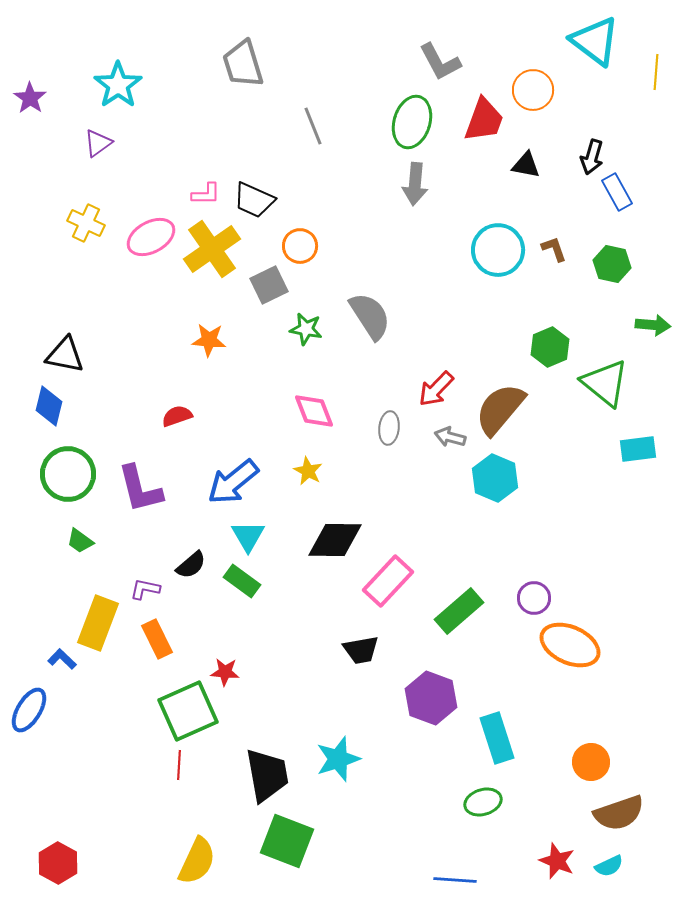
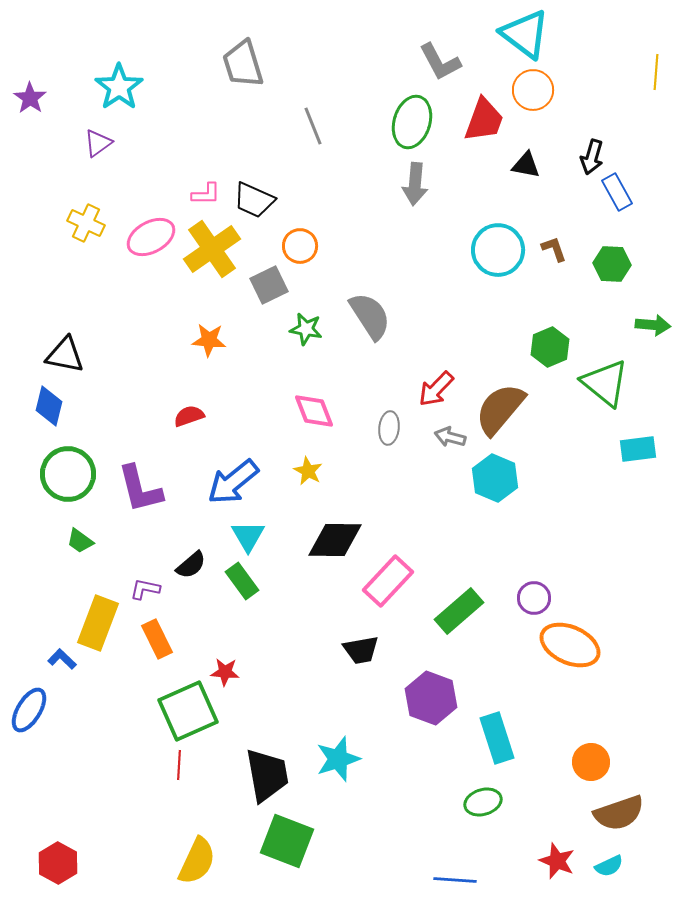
cyan triangle at (595, 41): moved 70 px left, 7 px up
cyan star at (118, 85): moved 1 px right, 2 px down
green hexagon at (612, 264): rotated 9 degrees counterclockwise
red semicircle at (177, 416): moved 12 px right
green rectangle at (242, 581): rotated 18 degrees clockwise
